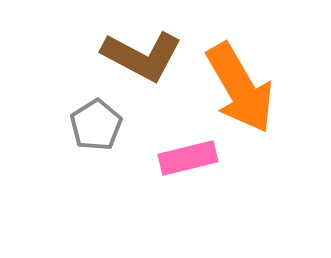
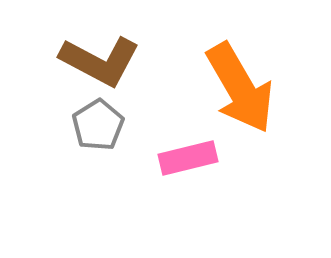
brown L-shape: moved 42 px left, 5 px down
gray pentagon: moved 2 px right
